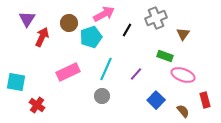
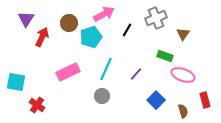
purple triangle: moved 1 px left
brown semicircle: rotated 24 degrees clockwise
